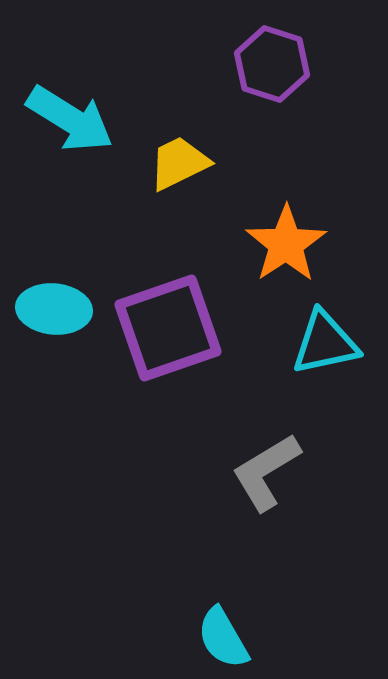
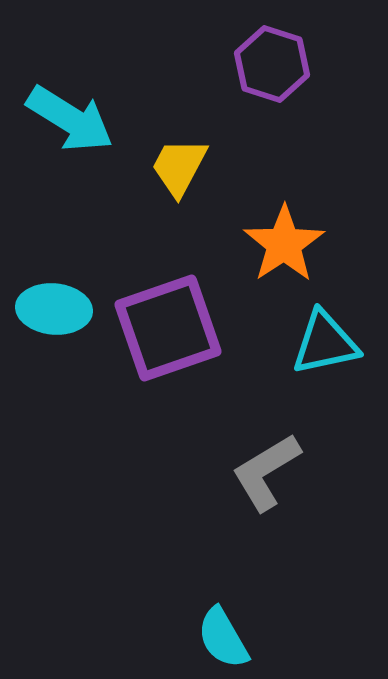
yellow trapezoid: moved 4 px down; rotated 36 degrees counterclockwise
orange star: moved 2 px left
